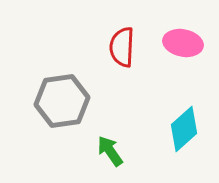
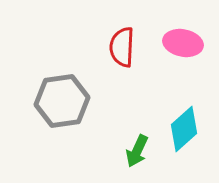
green arrow: moved 27 px right; rotated 120 degrees counterclockwise
